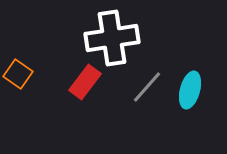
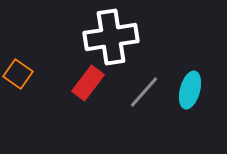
white cross: moved 1 px left, 1 px up
red rectangle: moved 3 px right, 1 px down
gray line: moved 3 px left, 5 px down
